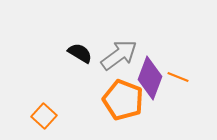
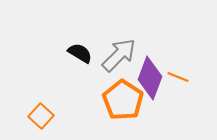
gray arrow: rotated 9 degrees counterclockwise
orange pentagon: rotated 12 degrees clockwise
orange square: moved 3 px left
